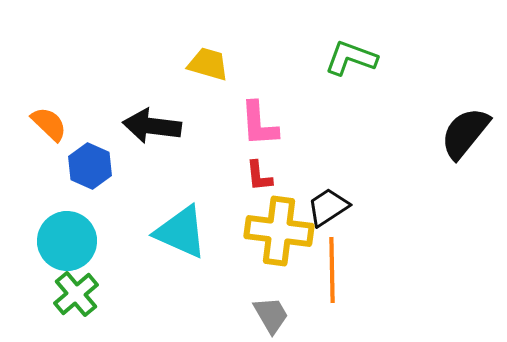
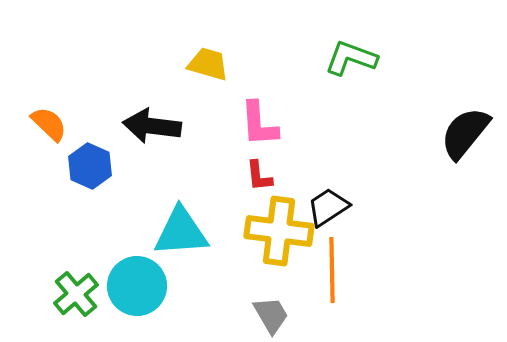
cyan triangle: rotated 28 degrees counterclockwise
cyan circle: moved 70 px right, 45 px down
